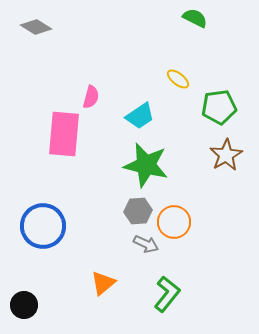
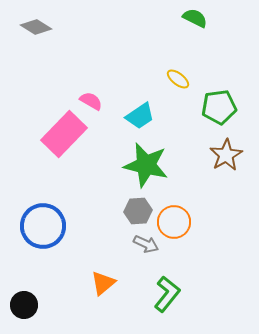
pink semicircle: moved 4 px down; rotated 75 degrees counterclockwise
pink rectangle: rotated 39 degrees clockwise
